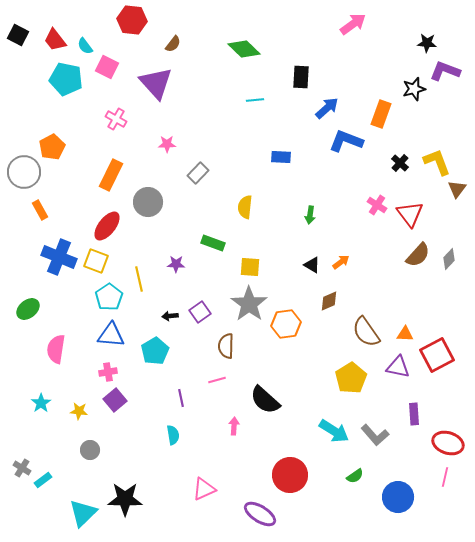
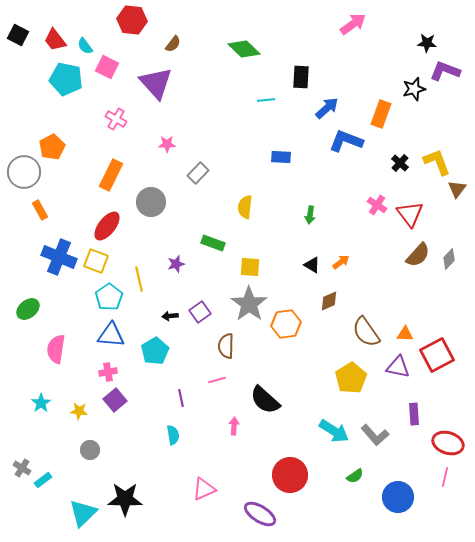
cyan line at (255, 100): moved 11 px right
gray circle at (148, 202): moved 3 px right
purple star at (176, 264): rotated 18 degrees counterclockwise
